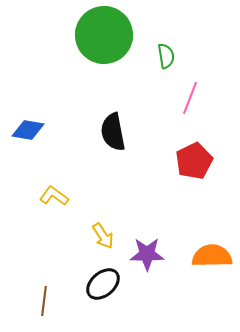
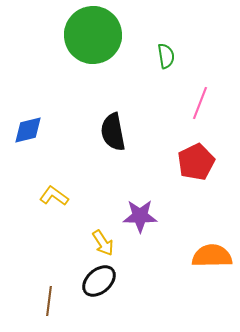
green circle: moved 11 px left
pink line: moved 10 px right, 5 px down
blue diamond: rotated 24 degrees counterclockwise
red pentagon: moved 2 px right, 1 px down
yellow arrow: moved 7 px down
purple star: moved 7 px left, 38 px up
black ellipse: moved 4 px left, 3 px up
brown line: moved 5 px right
